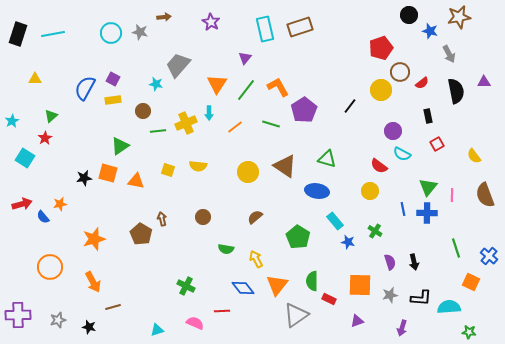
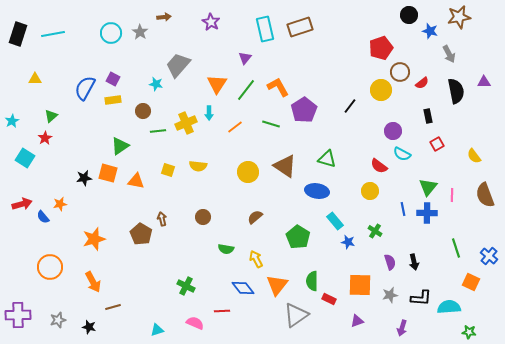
gray star at (140, 32): rotated 21 degrees clockwise
